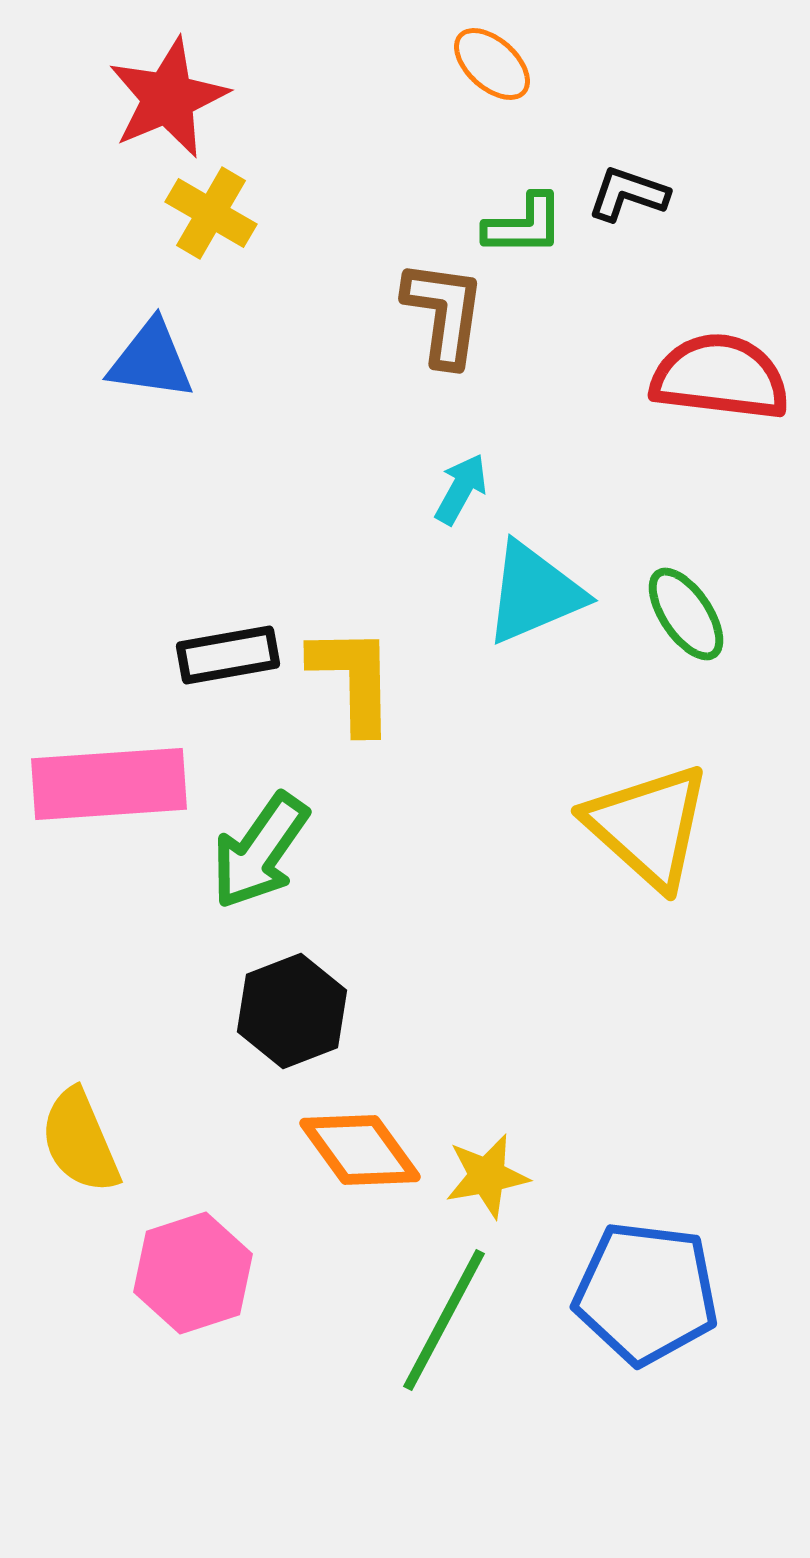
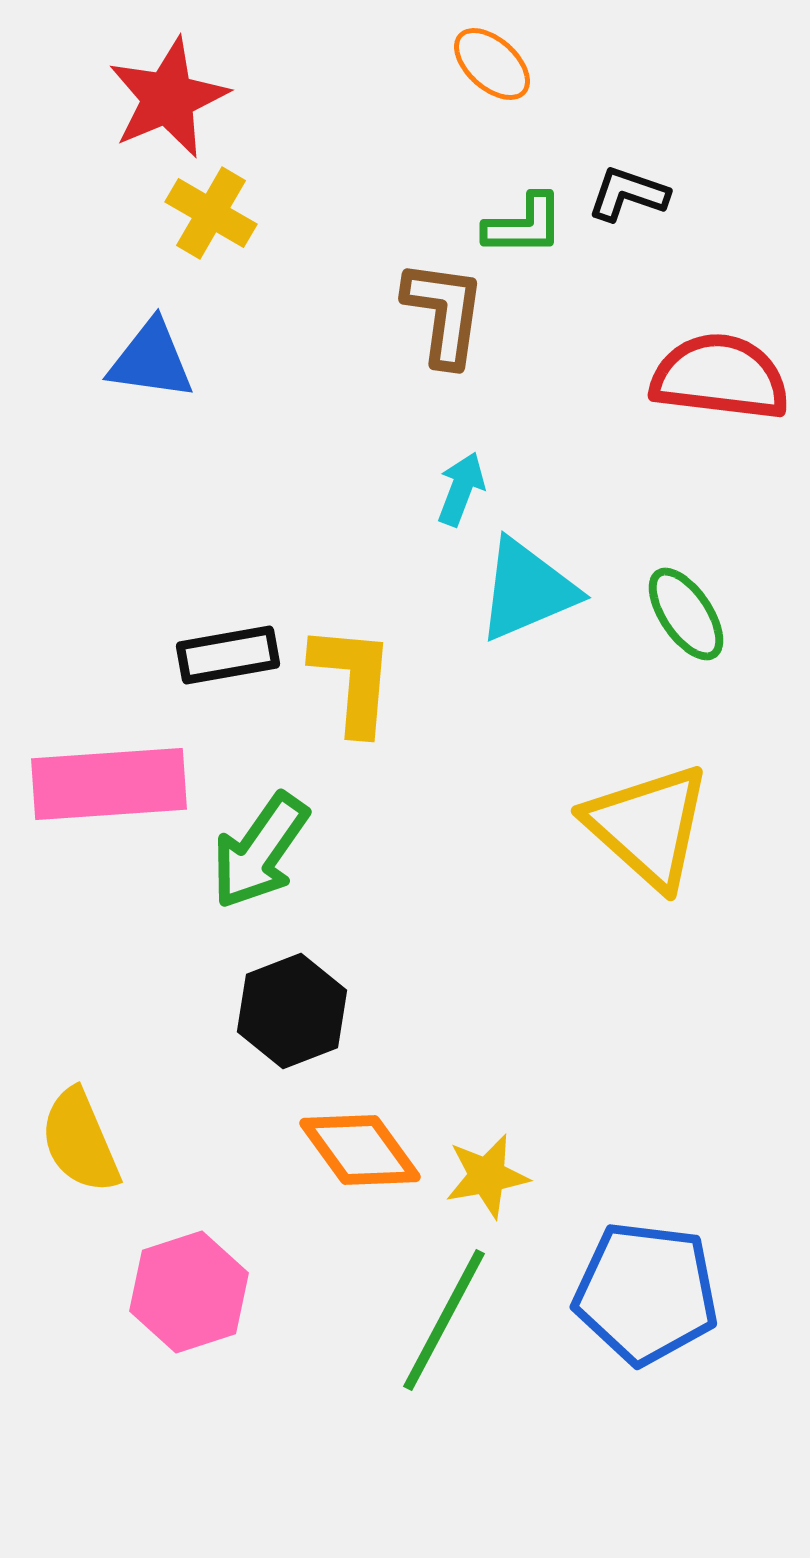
cyan arrow: rotated 8 degrees counterclockwise
cyan triangle: moved 7 px left, 3 px up
yellow L-shape: rotated 6 degrees clockwise
pink hexagon: moved 4 px left, 19 px down
